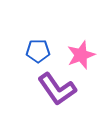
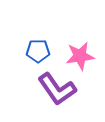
pink star: moved 1 px left, 1 px down; rotated 12 degrees clockwise
